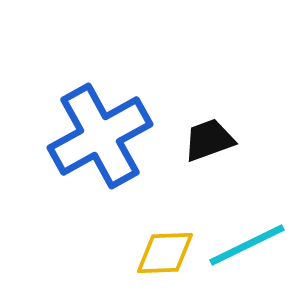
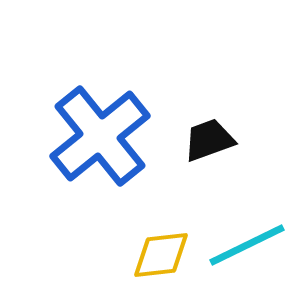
blue cross: rotated 10 degrees counterclockwise
yellow diamond: moved 4 px left, 2 px down; rotated 4 degrees counterclockwise
